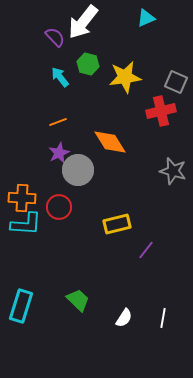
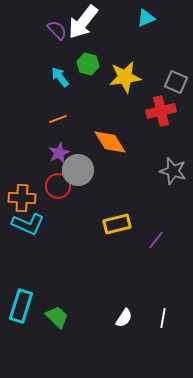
purple semicircle: moved 2 px right, 7 px up
orange line: moved 3 px up
red circle: moved 1 px left, 21 px up
cyan L-shape: moved 2 px right; rotated 20 degrees clockwise
purple line: moved 10 px right, 10 px up
green trapezoid: moved 21 px left, 17 px down
